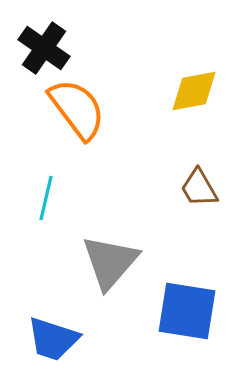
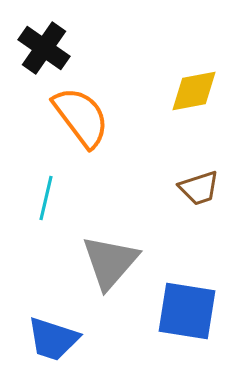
orange semicircle: moved 4 px right, 8 px down
brown trapezoid: rotated 78 degrees counterclockwise
